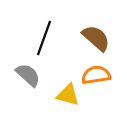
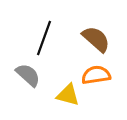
brown semicircle: moved 1 px down
